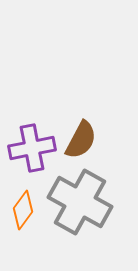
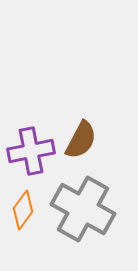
purple cross: moved 1 px left, 3 px down
gray cross: moved 3 px right, 7 px down
